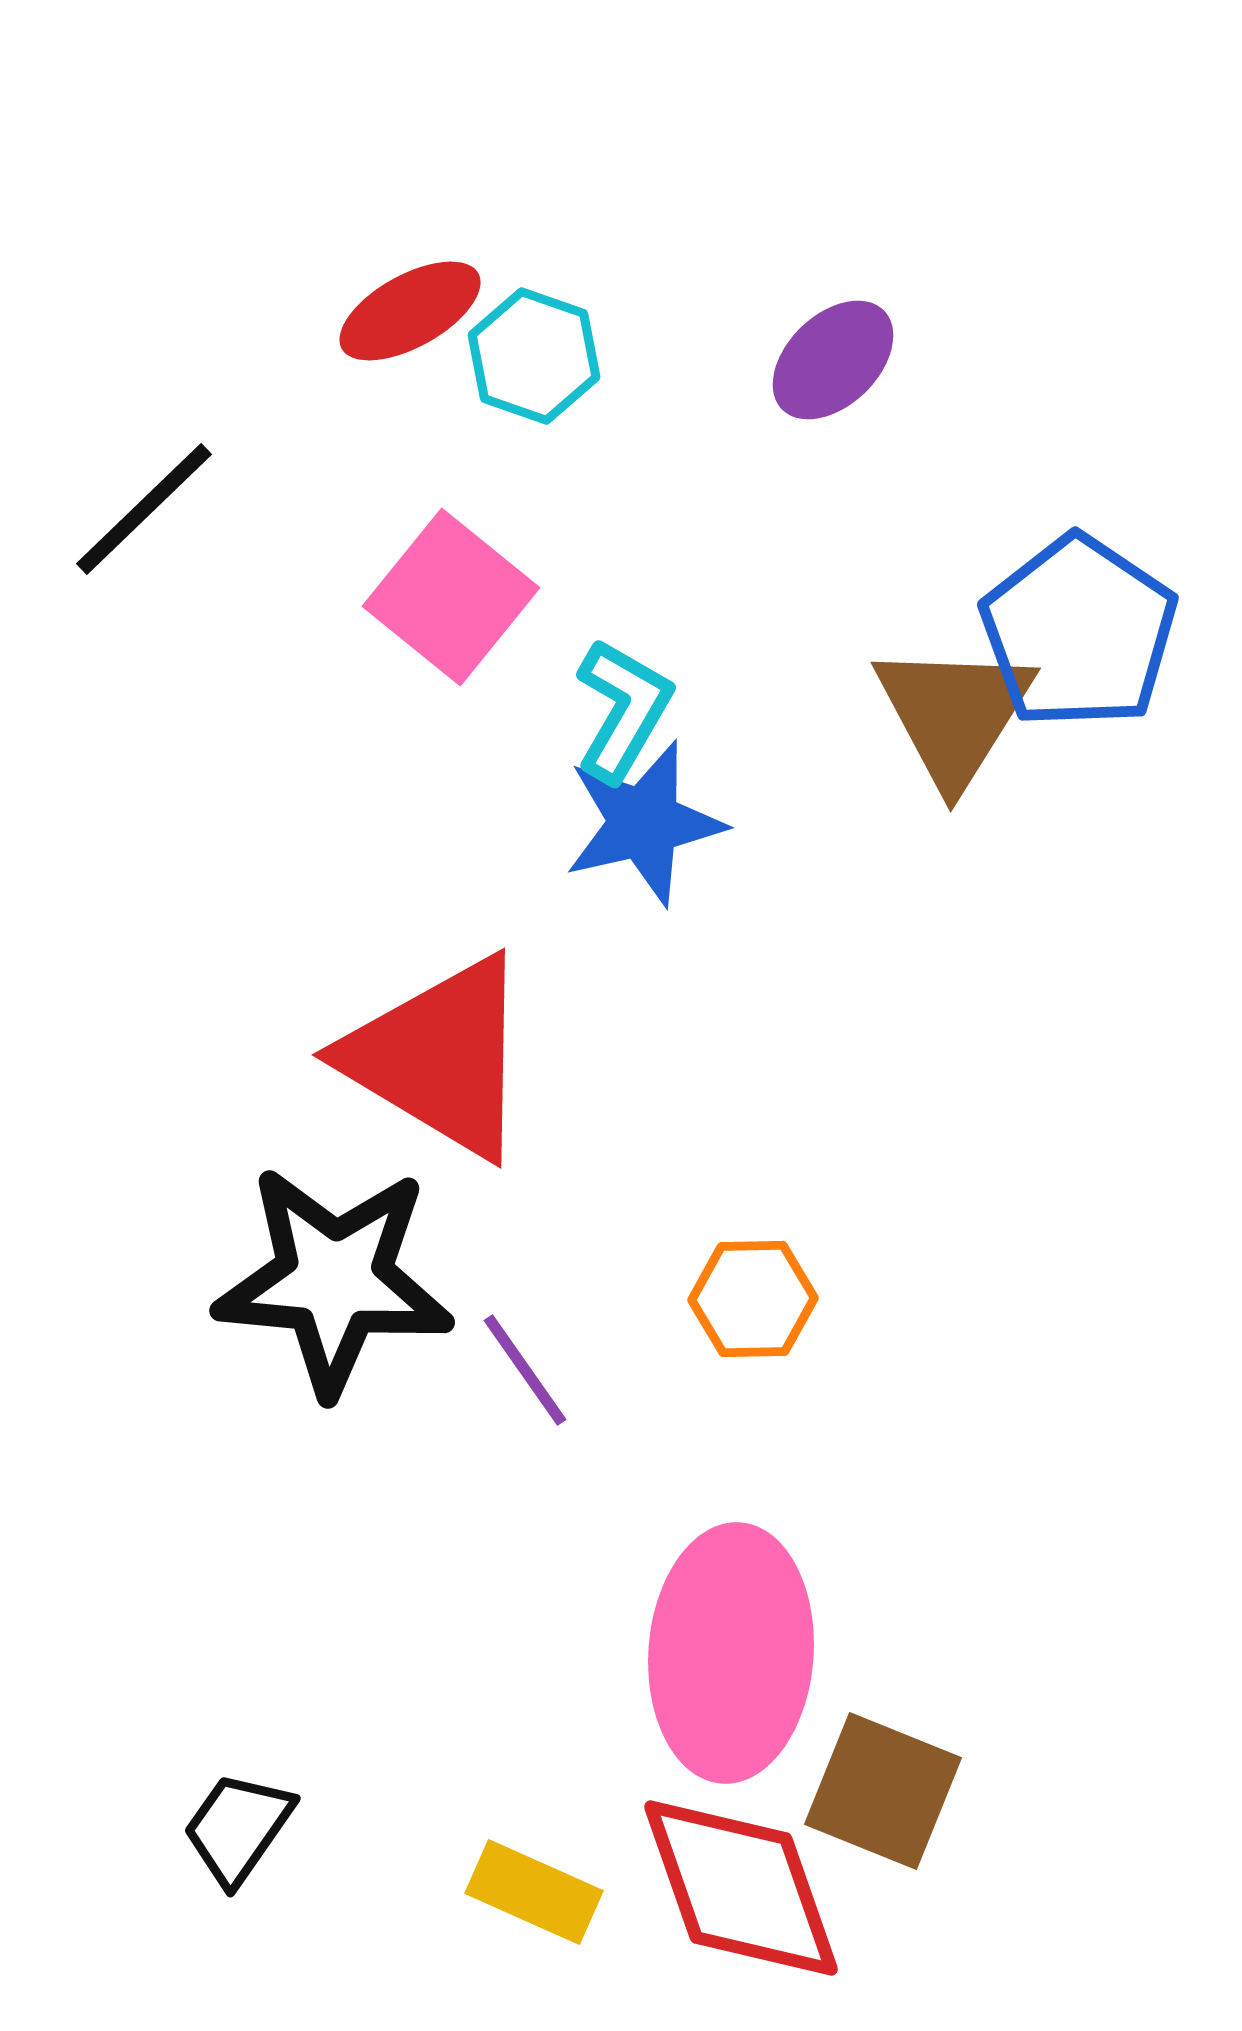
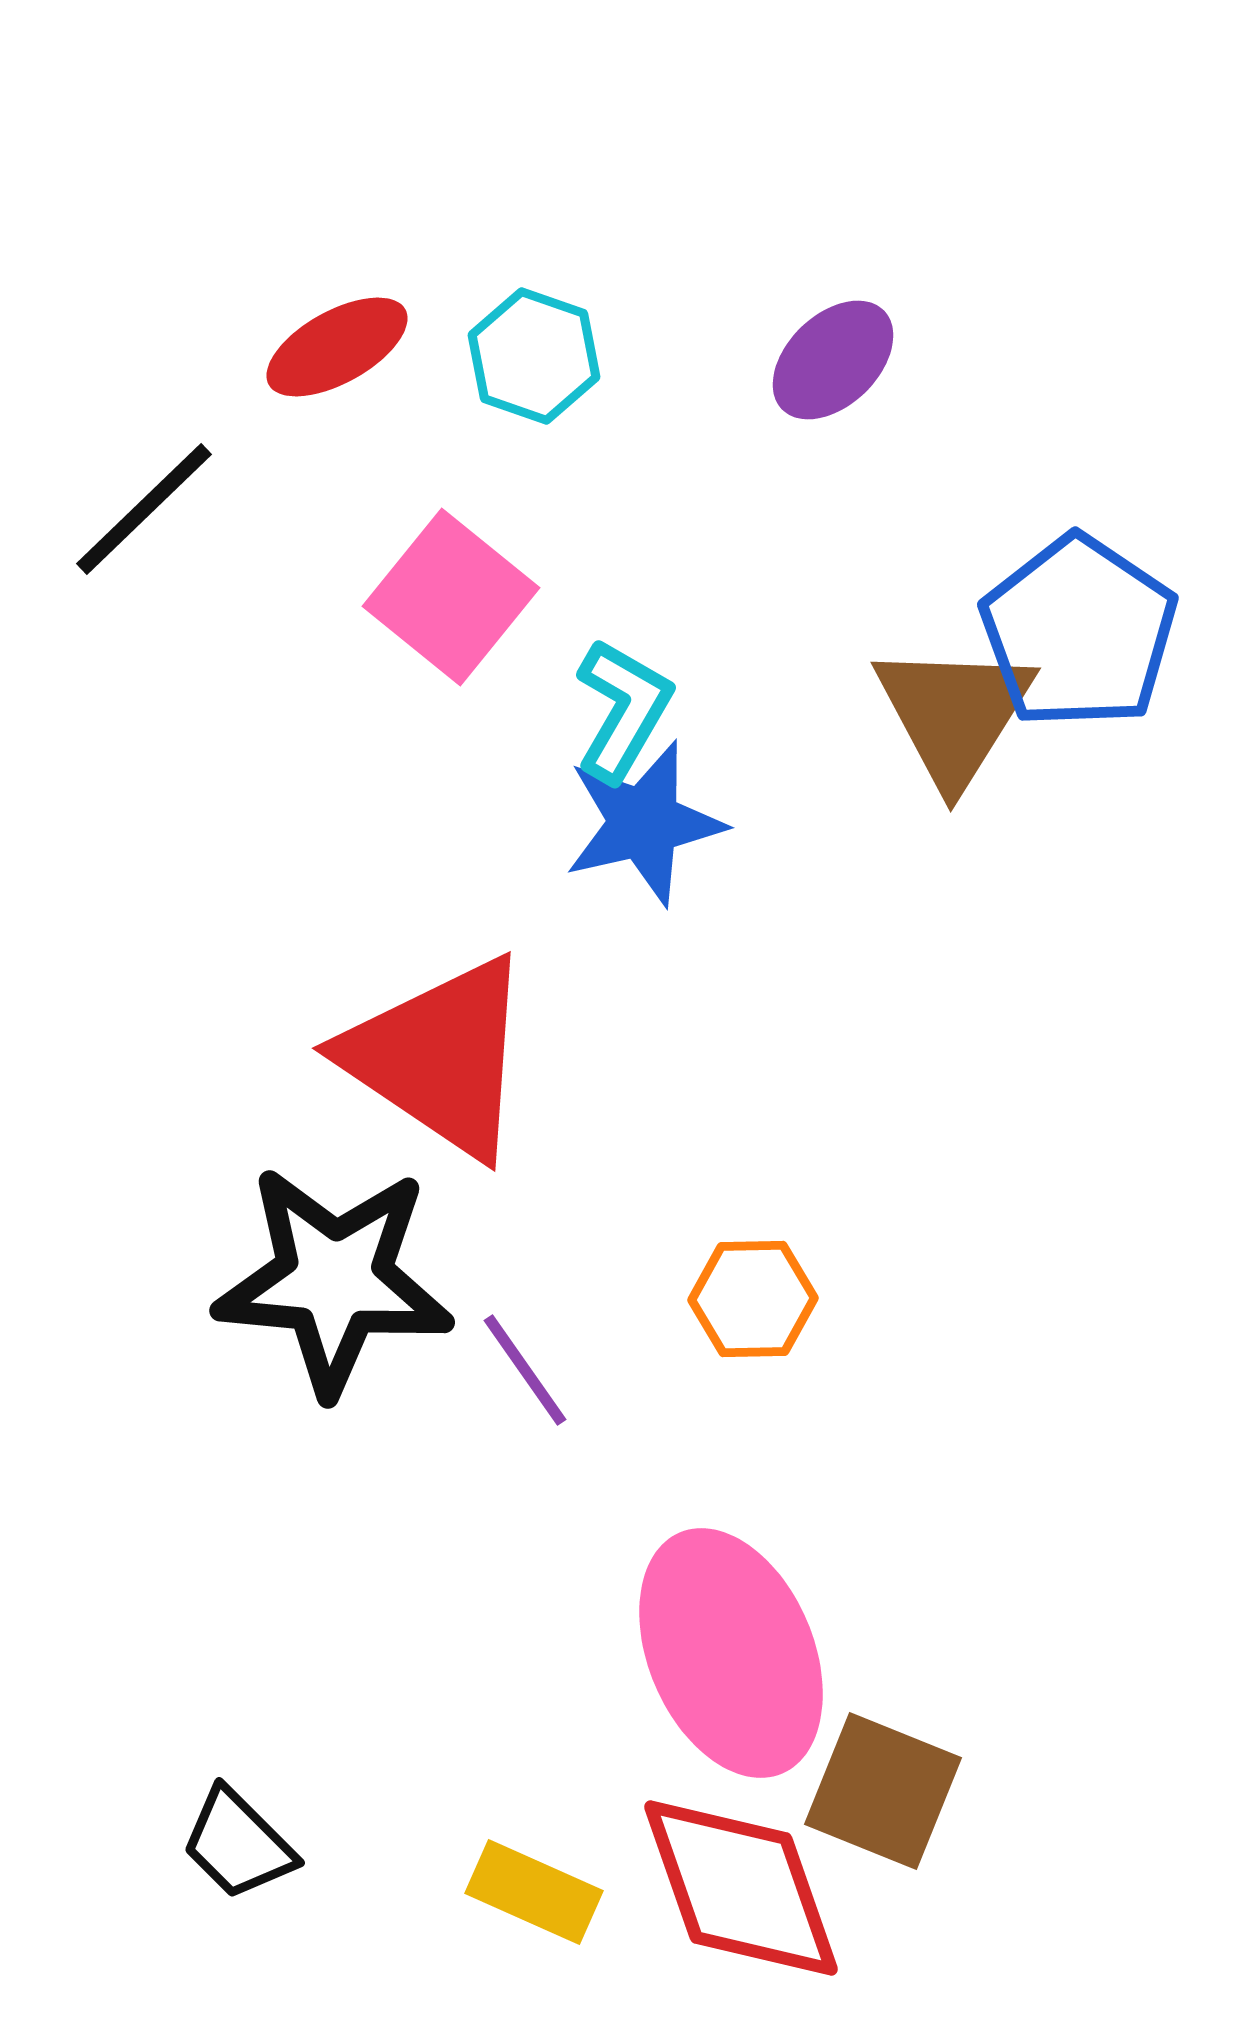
red ellipse: moved 73 px left, 36 px down
red triangle: rotated 3 degrees clockwise
pink ellipse: rotated 27 degrees counterclockwise
black trapezoid: moved 16 px down; rotated 80 degrees counterclockwise
